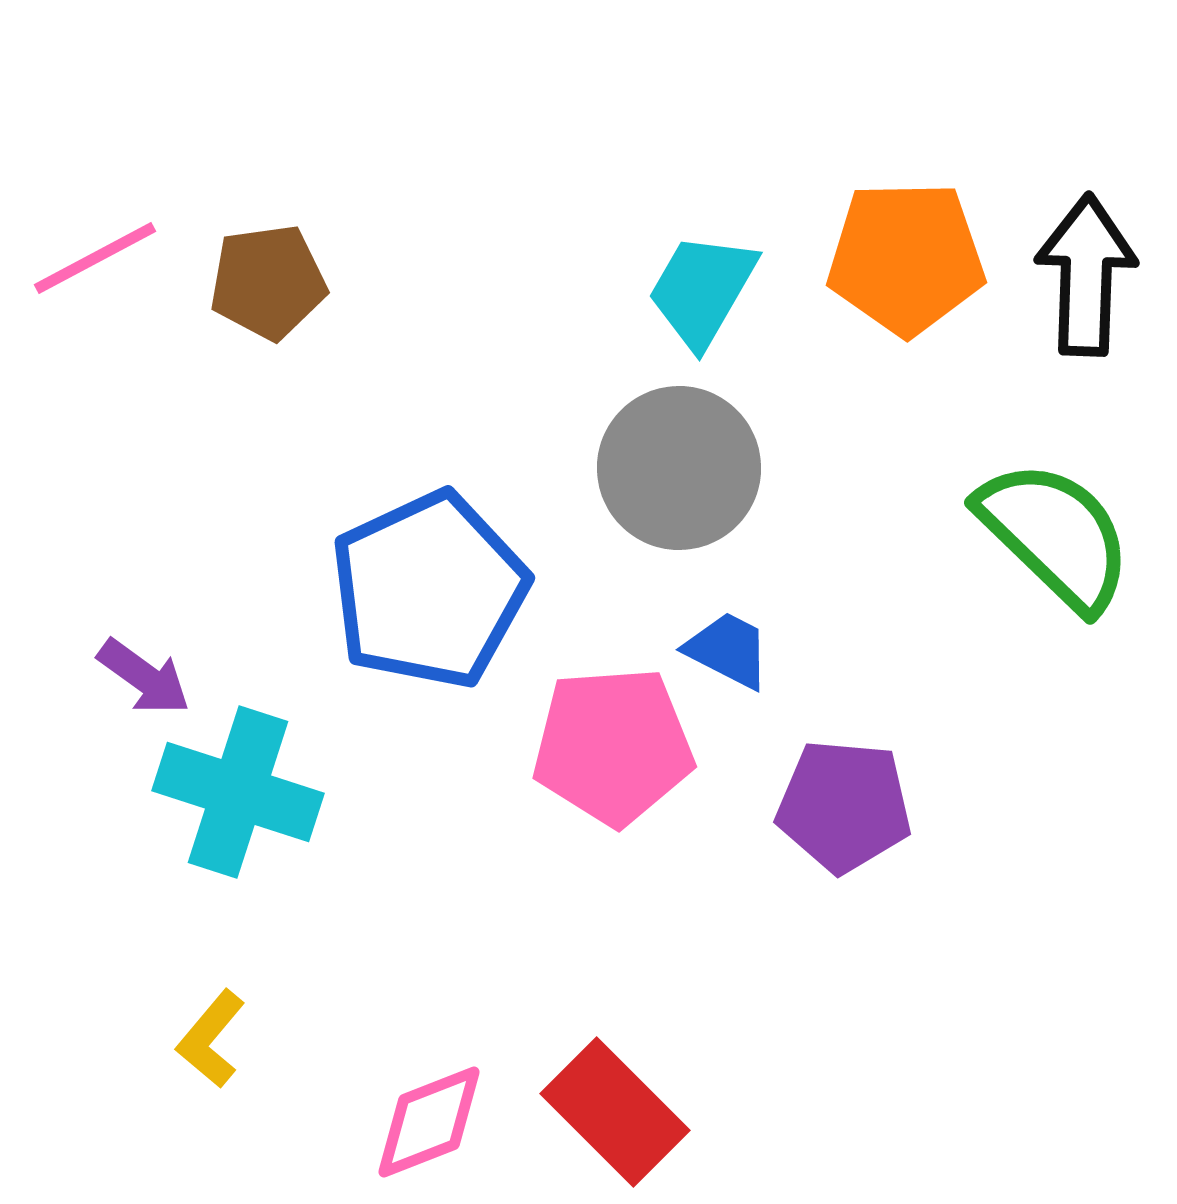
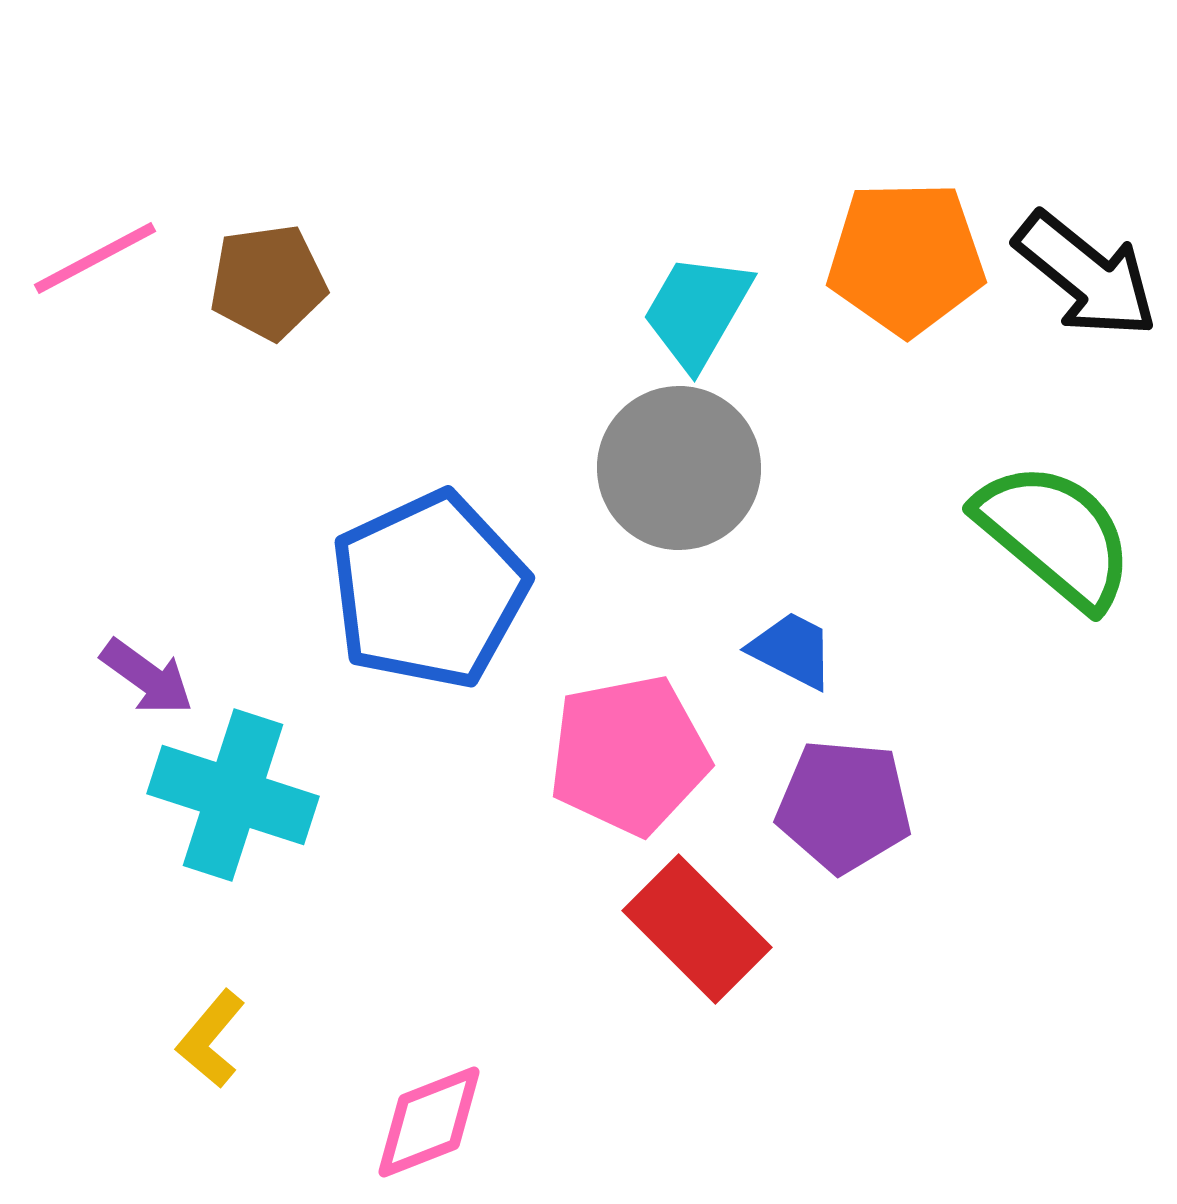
black arrow: rotated 127 degrees clockwise
cyan trapezoid: moved 5 px left, 21 px down
green semicircle: rotated 4 degrees counterclockwise
blue trapezoid: moved 64 px right
purple arrow: moved 3 px right
pink pentagon: moved 16 px right, 9 px down; rotated 7 degrees counterclockwise
cyan cross: moved 5 px left, 3 px down
red rectangle: moved 82 px right, 183 px up
